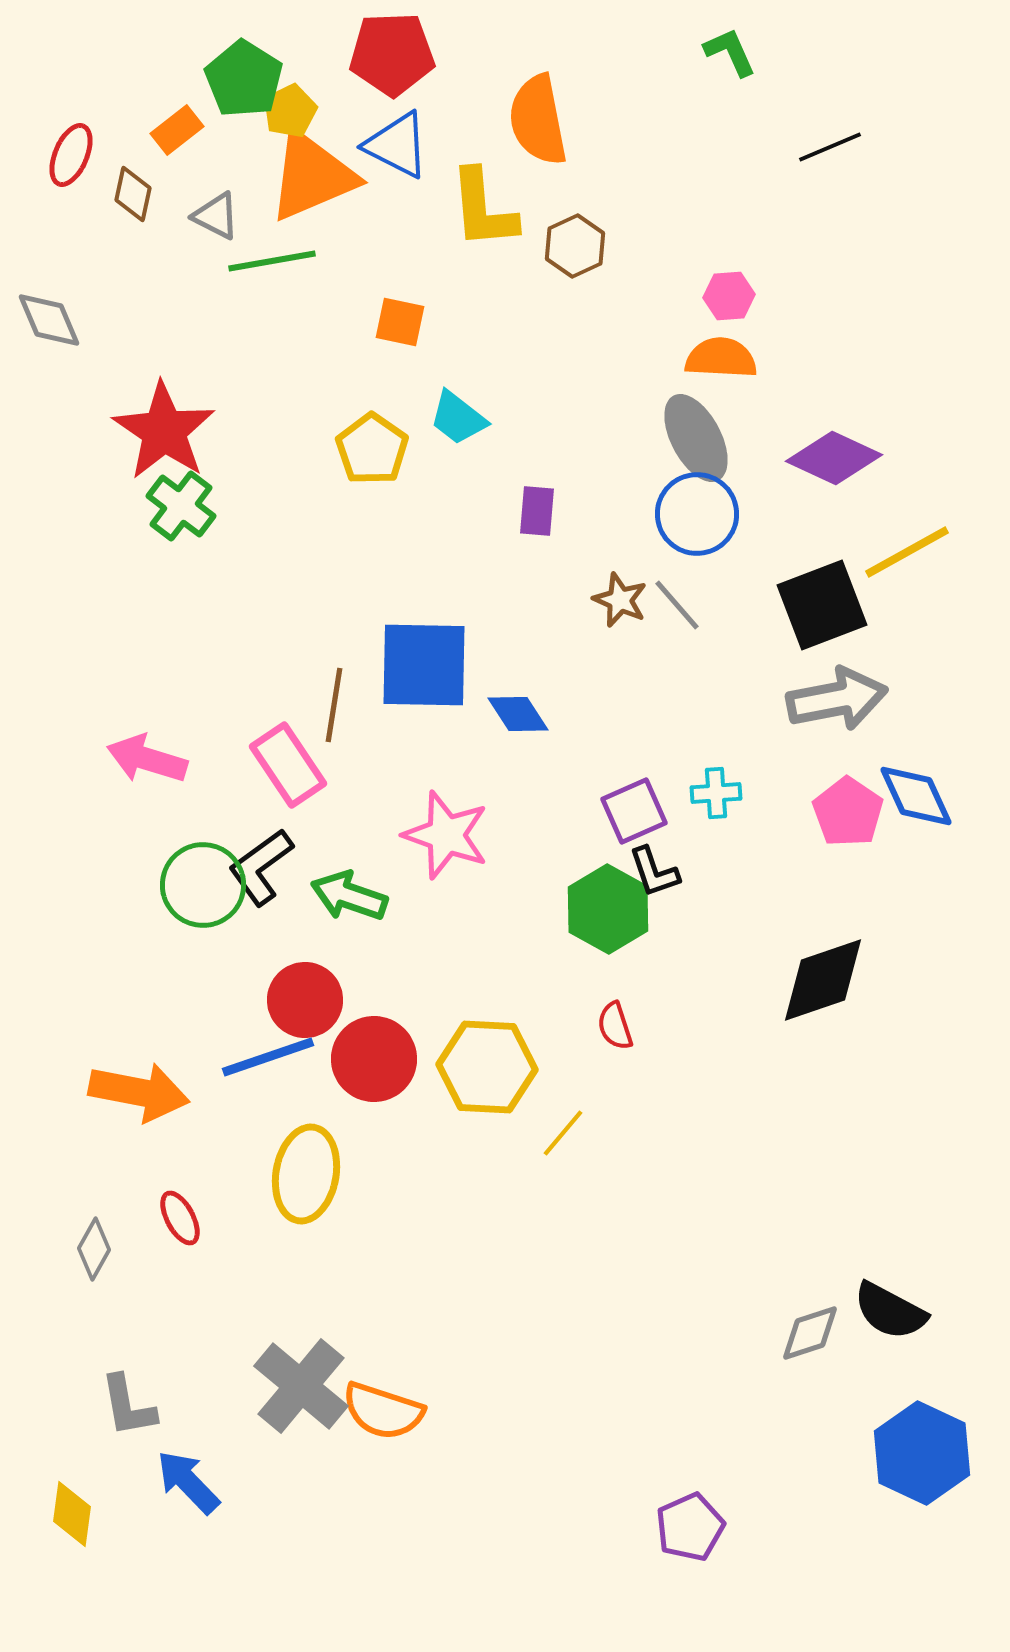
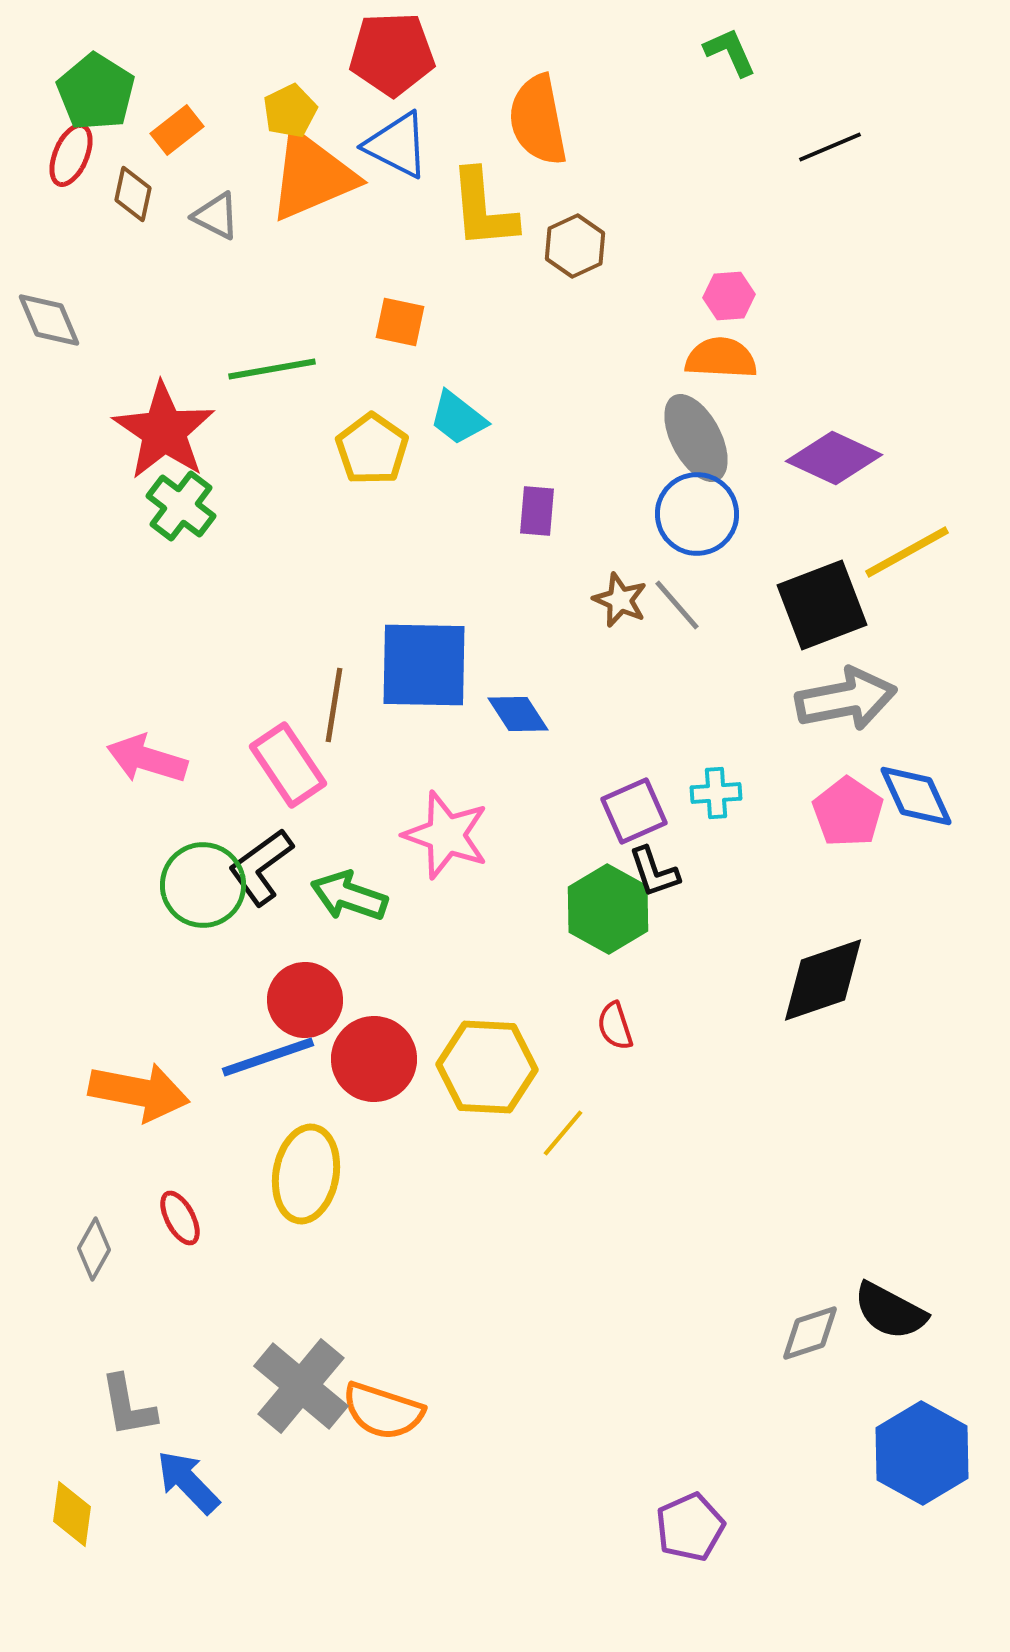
green pentagon at (244, 79): moved 148 px left, 13 px down
green line at (272, 261): moved 108 px down
gray arrow at (837, 699): moved 9 px right
blue hexagon at (922, 1453): rotated 4 degrees clockwise
